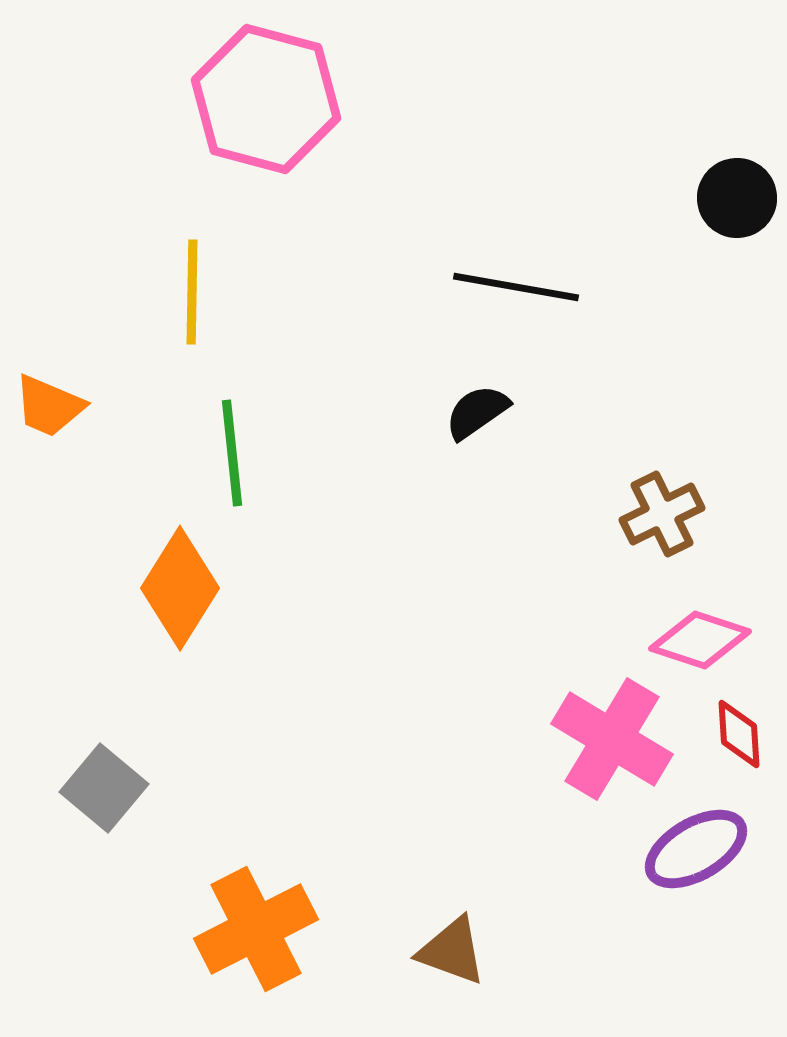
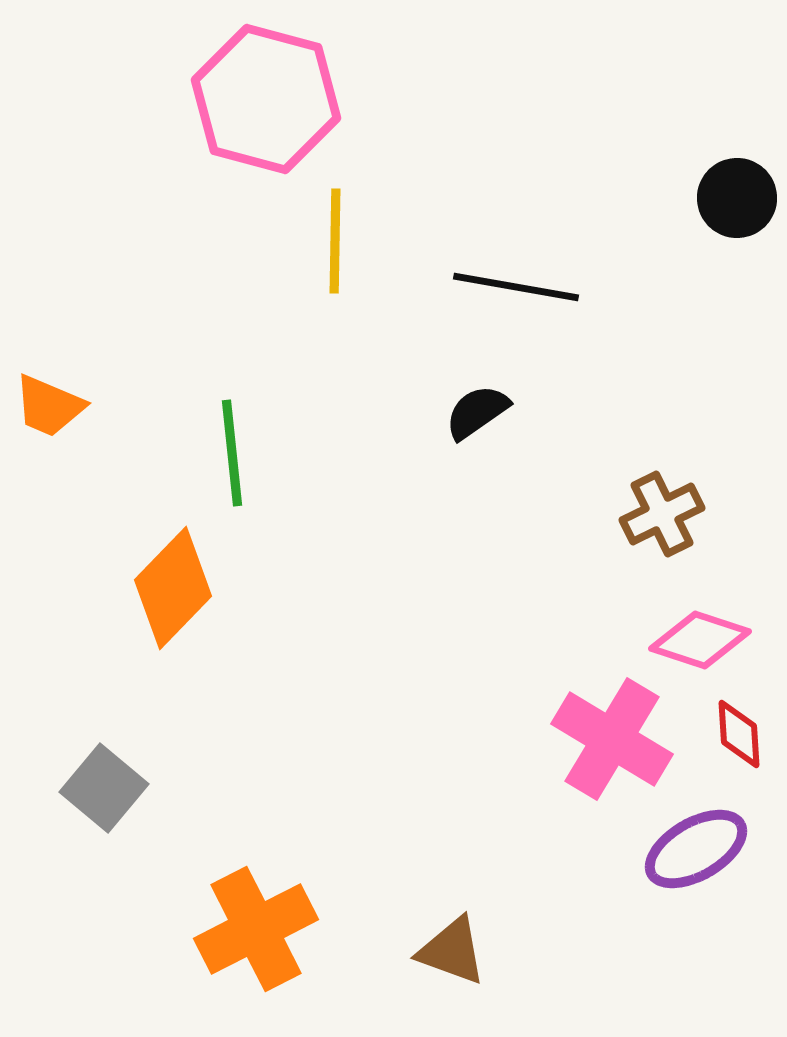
yellow line: moved 143 px right, 51 px up
orange diamond: moved 7 px left; rotated 12 degrees clockwise
